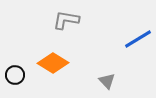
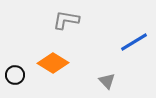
blue line: moved 4 px left, 3 px down
